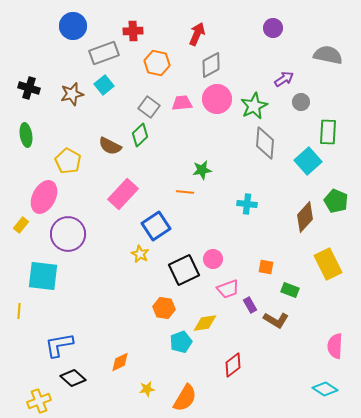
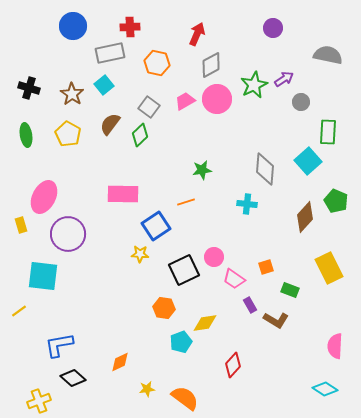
red cross at (133, 31): moved 3 px left, 4 px up
gray rectangle at (104, 53): moved 6 px right; rotated 8 degrees clockwise
brown star at (72, 94): rotated 25 degrees counterclockwise
pink trapezoid at (182, 103): moved 3 px right, 2 px up; rotated 25 degrees counterclockwise
green star at (254, 106): moved 21 px up
gray diamond at (265, 143): moved 26 px down
brown semicircle at (110, 146): moved 22 px up; rotated 100 degrees clockwise
yellow pentagon at (68, 161): moved 27 px up
orange line at (185, 192): moved 1 px right, 10 px down; rotated 24 degrees counterclockwise
pink rectangle at (123, 194): rotated 48 degrees clockwise
yellow rectangle at (21, 225): rotated 56 degrees counterclockwise
yellow star at (140, 254): rotated 24 degrees counterclockwise
pink circle at (213, 259): moved 1 px right, 2 px up
yellow rectangle at (328, 264): moved 1 px right, 4 px down
orange square at (266, 267): rotated 28 degrees counterclockwise
pink trapezoid at (228, 289): moved 6 px right, 10 px up; rotated 55 degrees clockwise
yellow line at (19, 311): rotated 49 degrees clockwise
red diamond at (233, 365): rotated 10 degrees counterclockwise
orange semicircle at (185, 398): rotated 84 degrees counterclockwise
